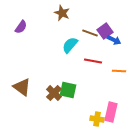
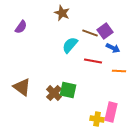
blue arrow: moved 1 px left, 8 px down
